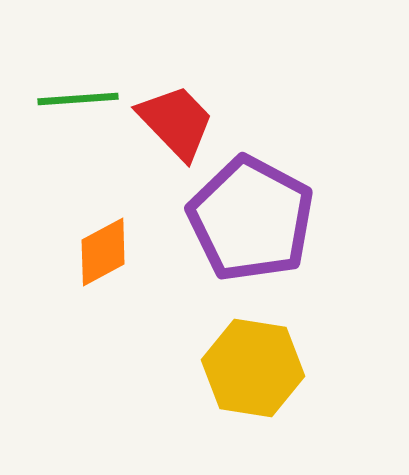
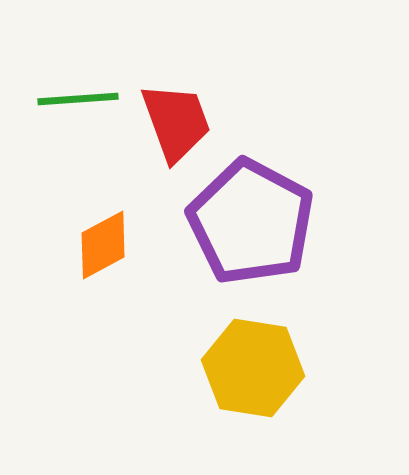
red trapezoid: rotated 24 degrees clockwise
purple pentagon: moved 3 px down
orange diamond: moved 7 px up
